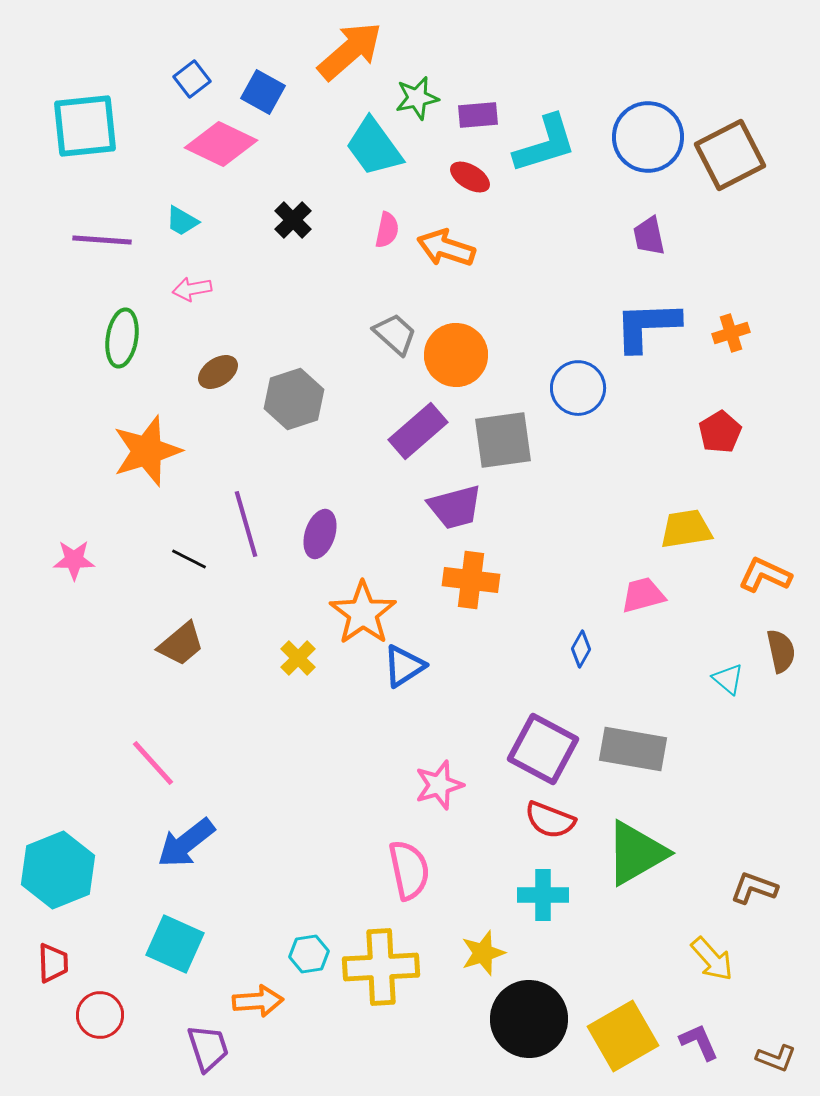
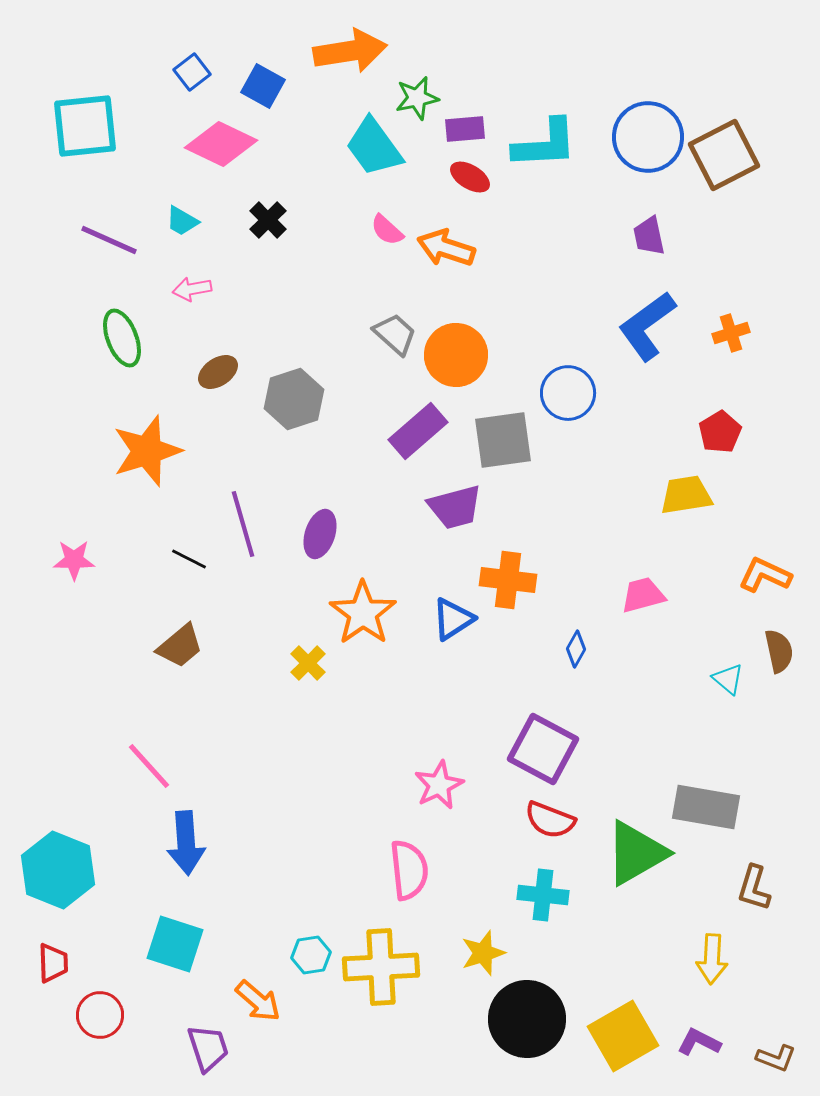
orange arrow at (350, 51): rotated 32 degrees clockwise
blue square at (192, 79): moved 7 px up
blue square at (263, 92): moved 6 px up
purple rectangle at (478, 115): moved 13 px left, 14 px down
cyan L-shape at (545, 144): rotated 14 degrees clockwise
brown square at (730, 155): moved 6 px left
black cross at (293, 220): moved 25 px left
pink semicircle at (387, 230): rotated 120 degrees clockwise
purple line at (102, 240): moved 7 px right; rotated 20 degrees clockwise
blue L-shape at (647, 326): rotated 34 degrees counterclockwise
green ellipse at (122, 338): rotated 30 degrees counterclockwise
blue circle at (578, 388): moved 10 px left, 5 px down
purple line at (246, 524): moved 3 px left
yellow trapezoid at (686, 529): moved 34 px up
orange cross at (471, 580): moved 37 px right
brown trapezoid at (181, 644): moved 1 px left, 2 px down
blue diamond at (581, 649): moved 5 px left
brown semicircle at (781, 651): moved 2 px left
yellow cross at (298, 658): moved 10 px right, 5 px down
blue triangle at (404, 666): moved 49 px right, 47 px up
gray rectangle at (633, 749): moved 73 px right, 58 px down
pink line at (153, 763): moved 4 px left, 3 px down
pink star at (439, 785): rotated 9 degrees counterclockwise
blue arrow at (186, 843): rotated 56 degrees counterclockwise
cyan hexagon at (58, 870): rotated 16 degrees counterclockwise
pink semicircle at (409, 870): rotated 6 degrees clockwise
brown L-shape at (754, 888): rotated 93 degrees counterclockwise
cyan cross at (543, 895): rotated 6 degrees clockwise
cyan square at (175, 944): rotated 6 degrees counterclockwise
cyan hexagon at (309, 954): moved 2 px right, 1 px down
yellow arrow at (712, 959): rotated 45 degrees clockwise
orange arrow at (258, 1001): rotated 45 degrees clockwise
black circle at (529, 1019): moved 2 px left
purple L-shape at (699, 1042): rotated 39 degrees counterclockwise
